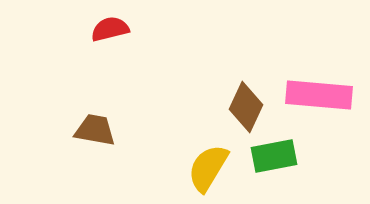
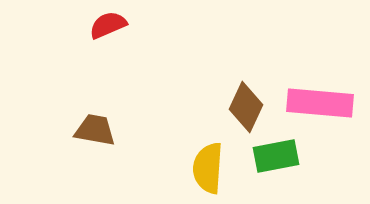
red semicircle: moved 2 px left, 4 px up; rotated 9 degrees counterclockwise
pink rectangle: moved 1 px right, 8 px down
green rectangle: moved 2 px right
yellow semicircle: rotated 27 degrees counterclockwise
